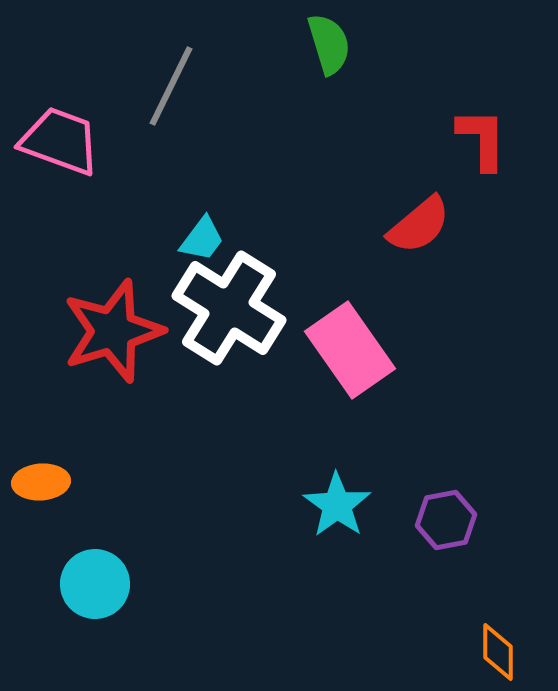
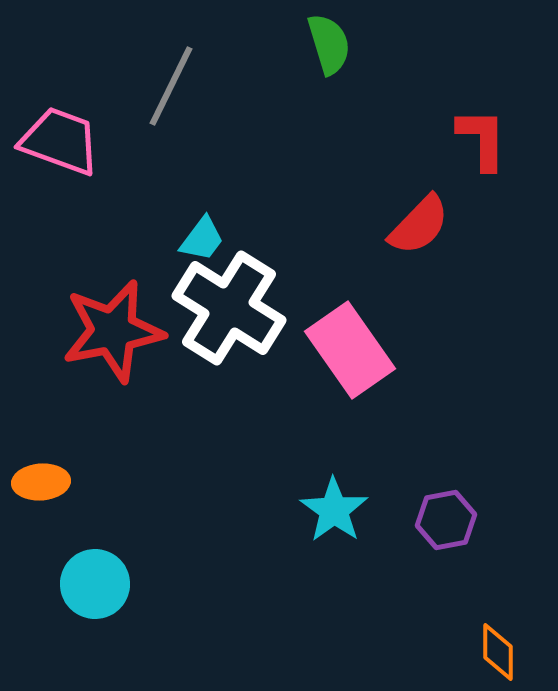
red semicircle: rotated 6 degrees counterclockwise
red star: rotated 6 degrees clockwise
cyan star: moved 3 px left, 5 px down
